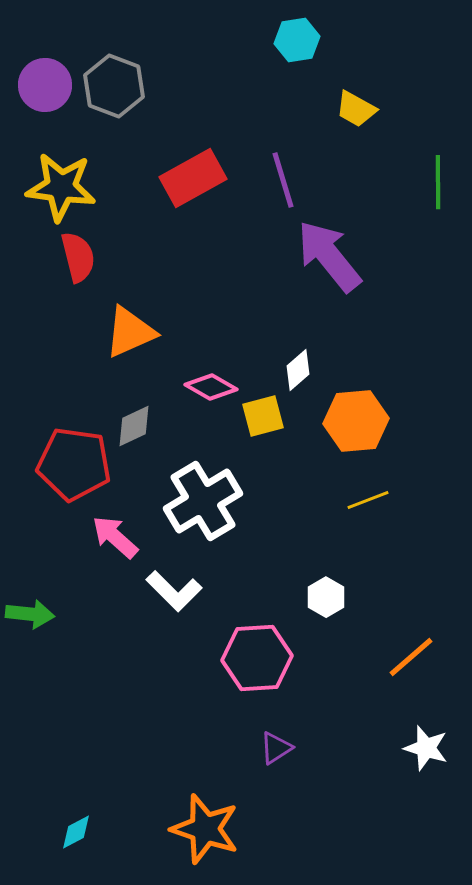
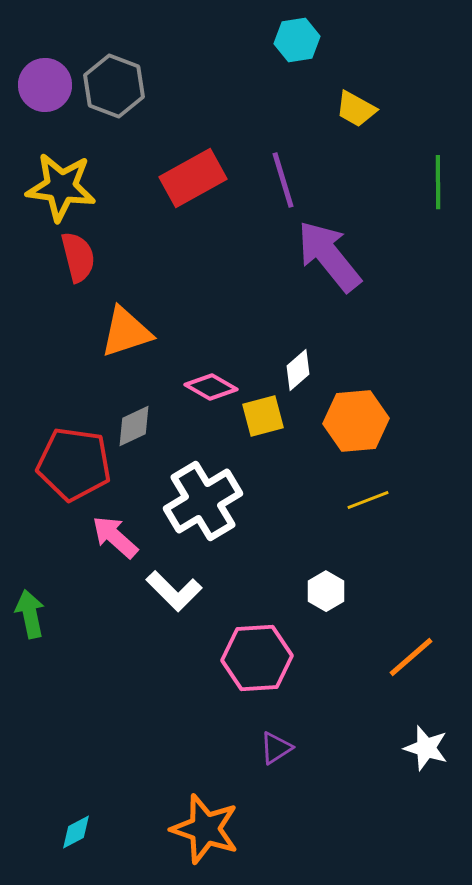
orange triangle: moved 4 px left; rotated 6 degrees clockwise
white hexagon: moved 6 px up
green arrow: rotated 108 degrees counterclockwise
